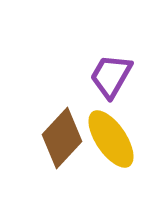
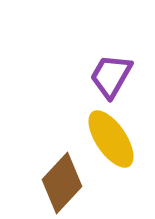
brown diamond: moved 45 px down
